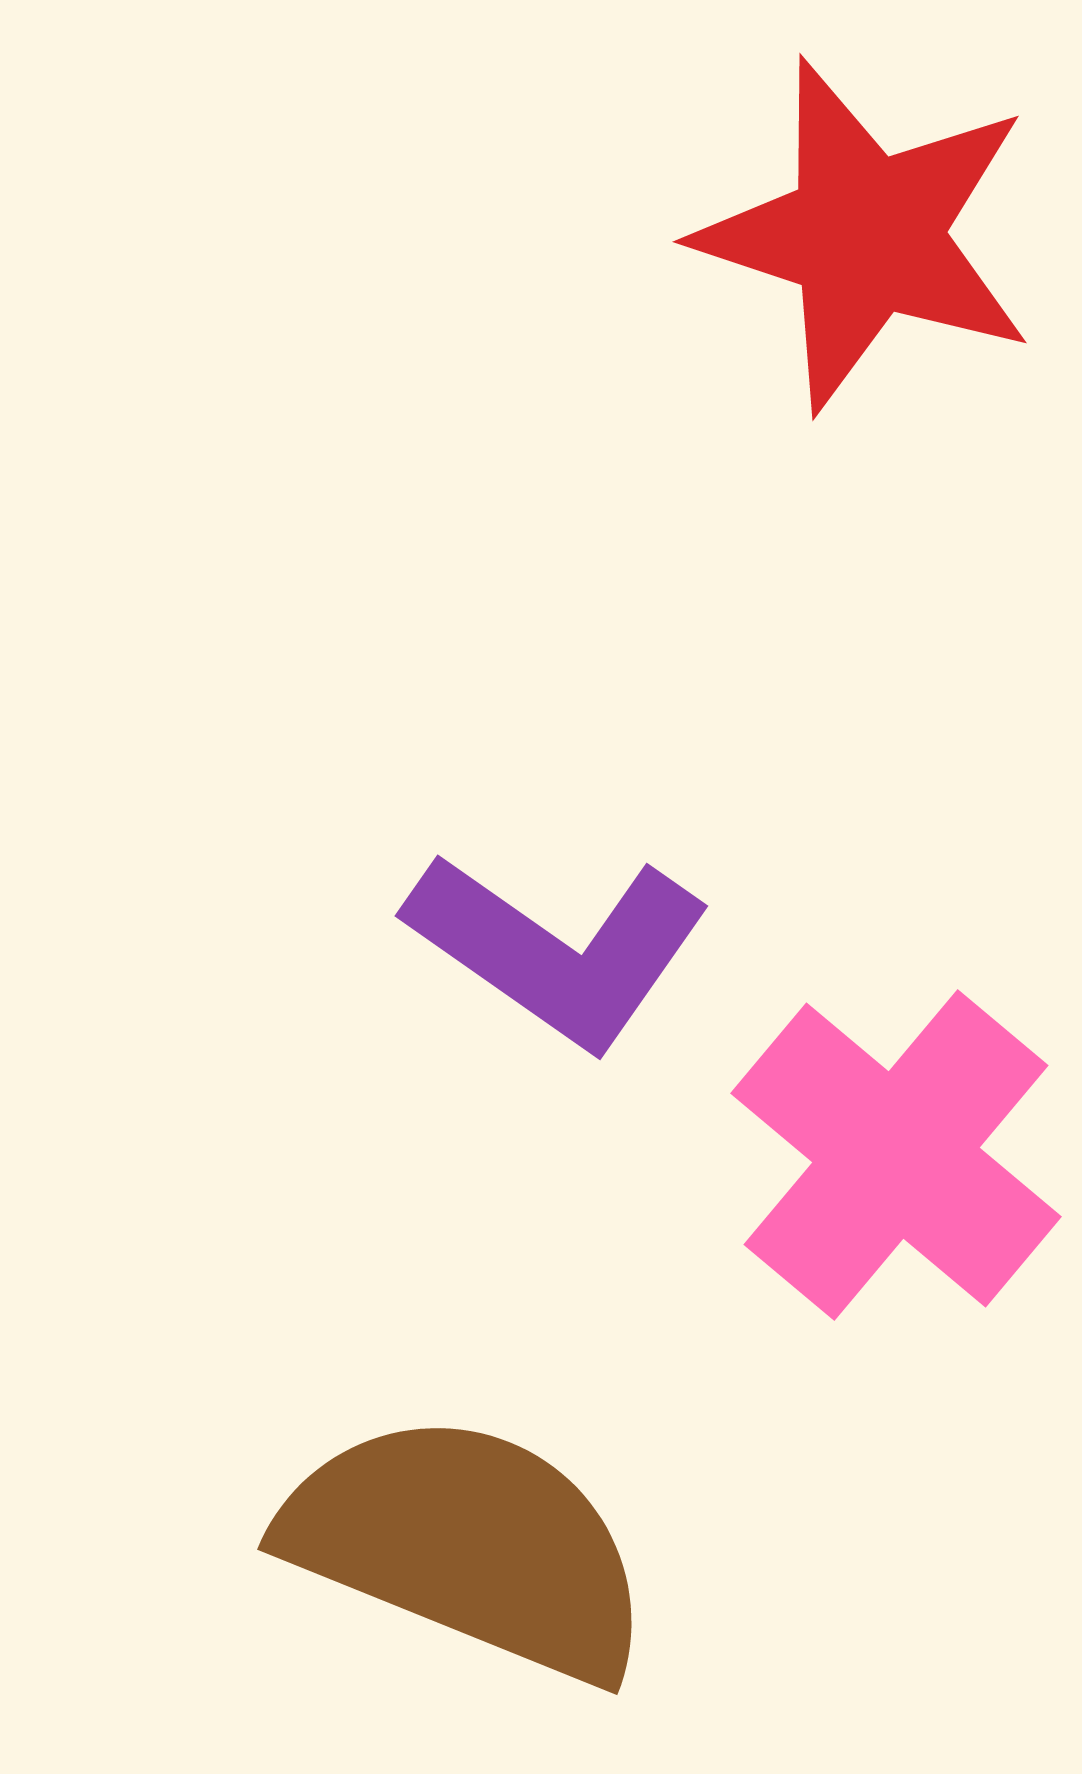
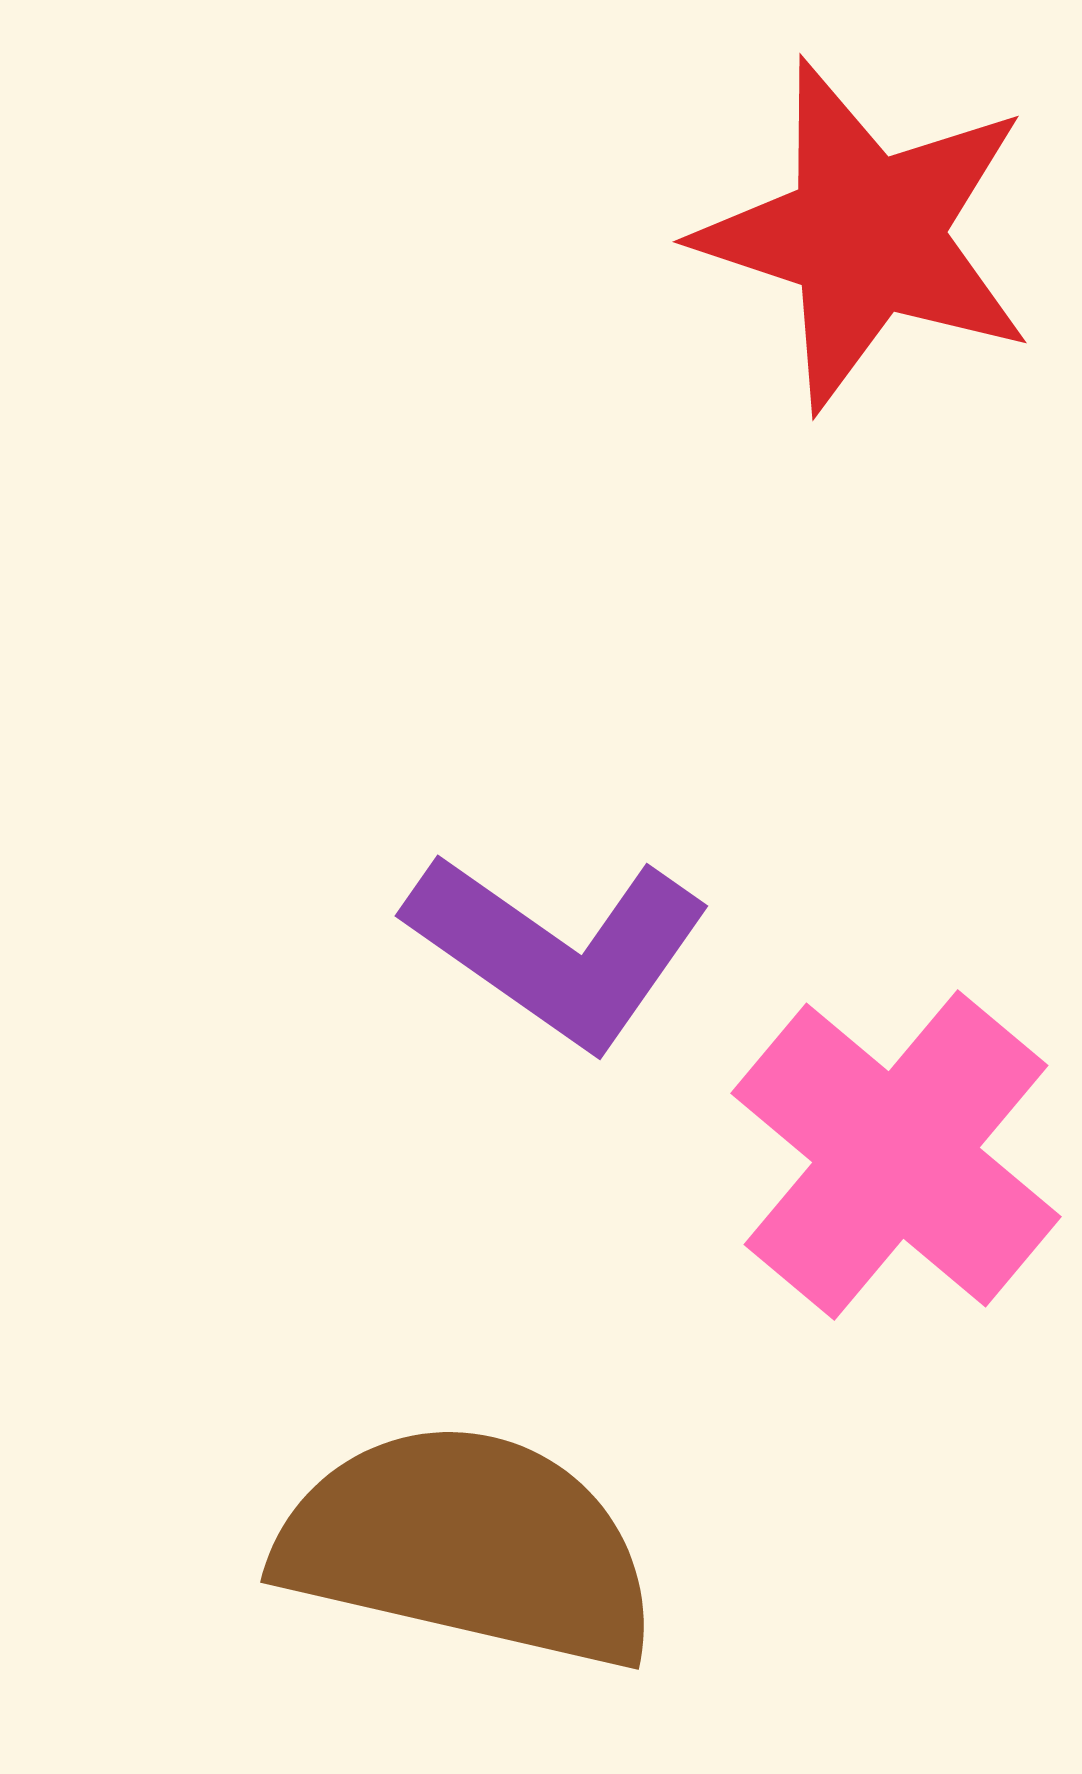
brown semicircle: rotated 9 degrees counterclockwise
